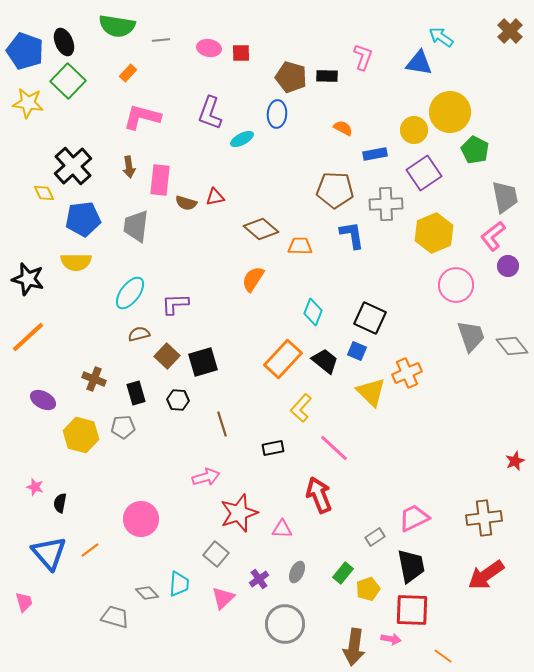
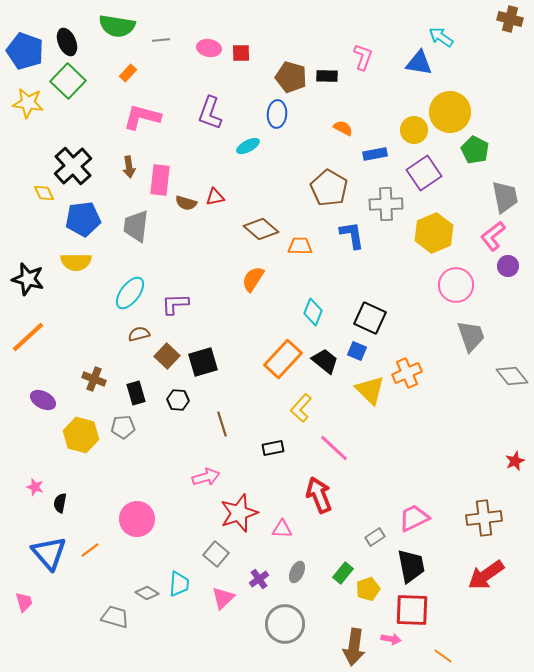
brown cross at (510, 31): moved 12 px up; rotated 30 degrees counterclockwise
black ellipse at (64, 42): moved 3 px right
cyan ellipse at (242, 139): moved 6 px right, 7 px down
brown pentagon at (335, 190): moved 6 px left, 2 px up; rotated 27 degrees clockwise
gray diamond at (512, 346): moved 30 px down
yellow triangle at (371, 392): moved 1 px left, 2 px up
pink circle at (141, 519): moved 4 px left
gray diamond at (147, 593): rotated 15 degrees counterclockwise
